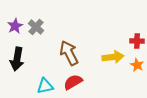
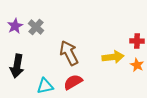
black arrow: moved 7 px down
